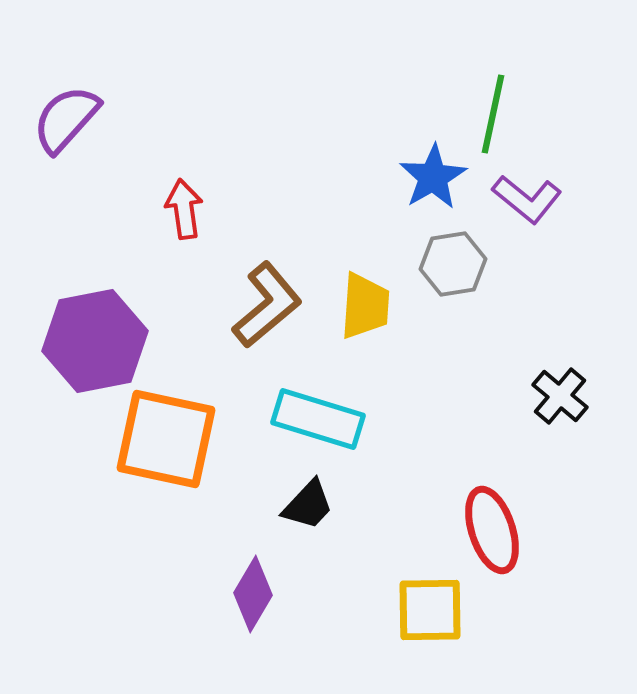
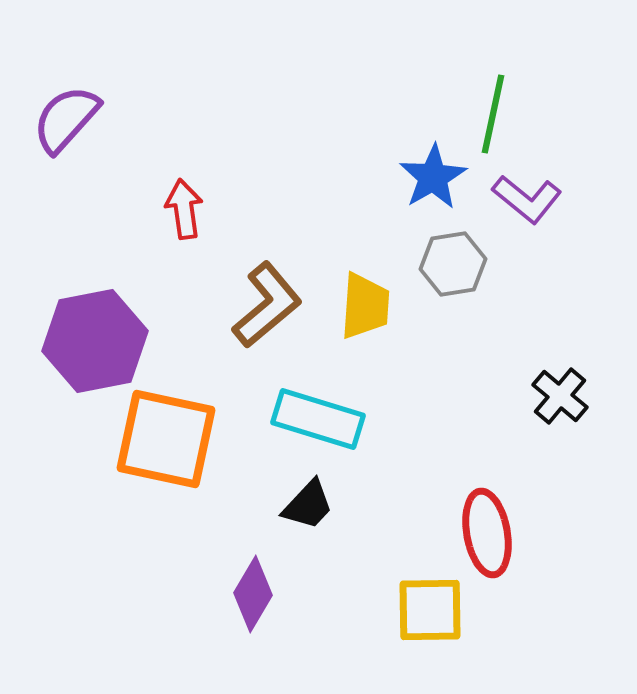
red ellipse: moved 5 px left, 3 px down; rotated 8 degrees clockwise
